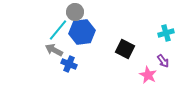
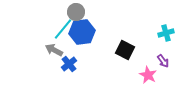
gray circle: moved 1 px right
cyan line: moved 5 px right, 1 px up
black square: moved 1 px down
blue cross: rotated 28 degrees clockwise
